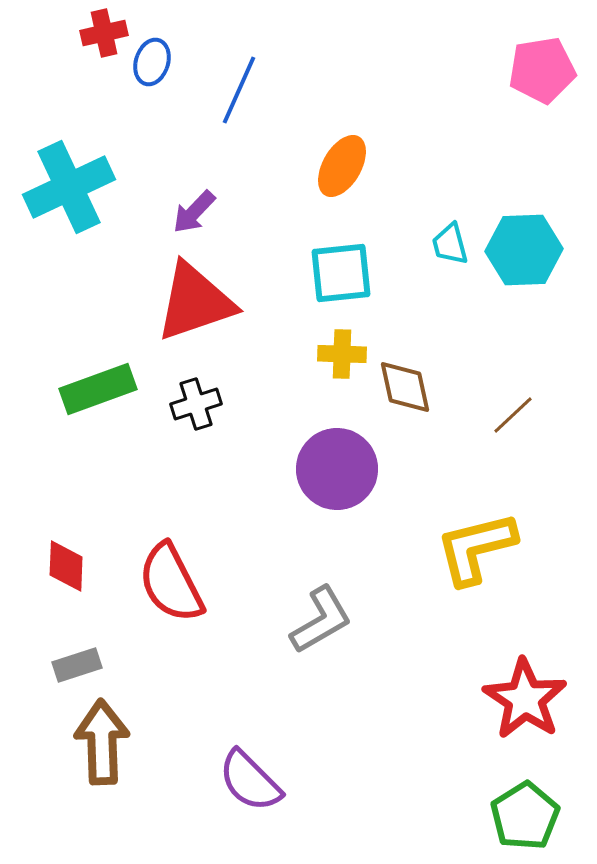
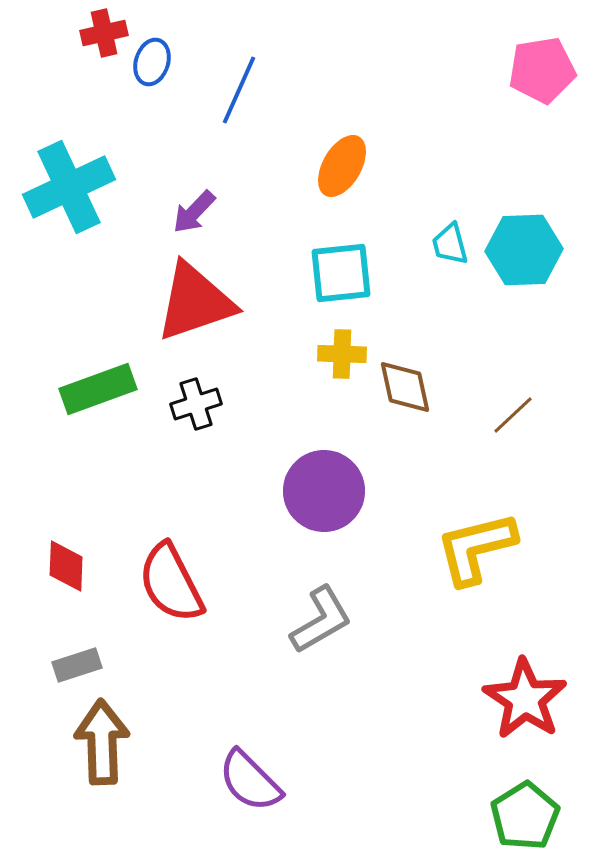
purple circle: moved 13 px left, 22 px down
